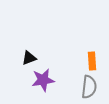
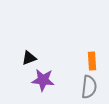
purple star: rotated 15 degrees clockwise
